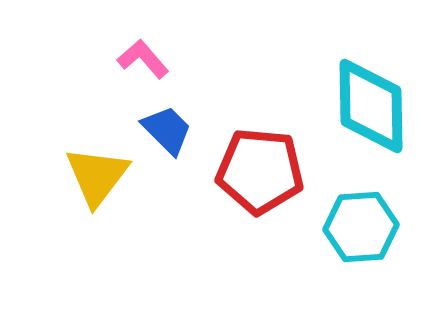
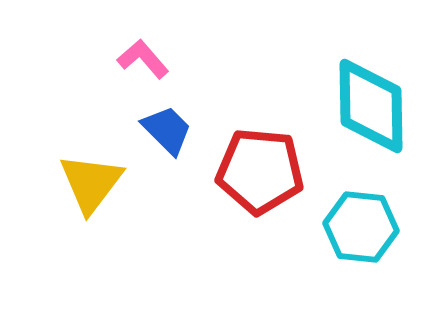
yellow triangle: moved 6 px left, 7 px down
cyan hexagon: rotated 10 degrees clockwise
